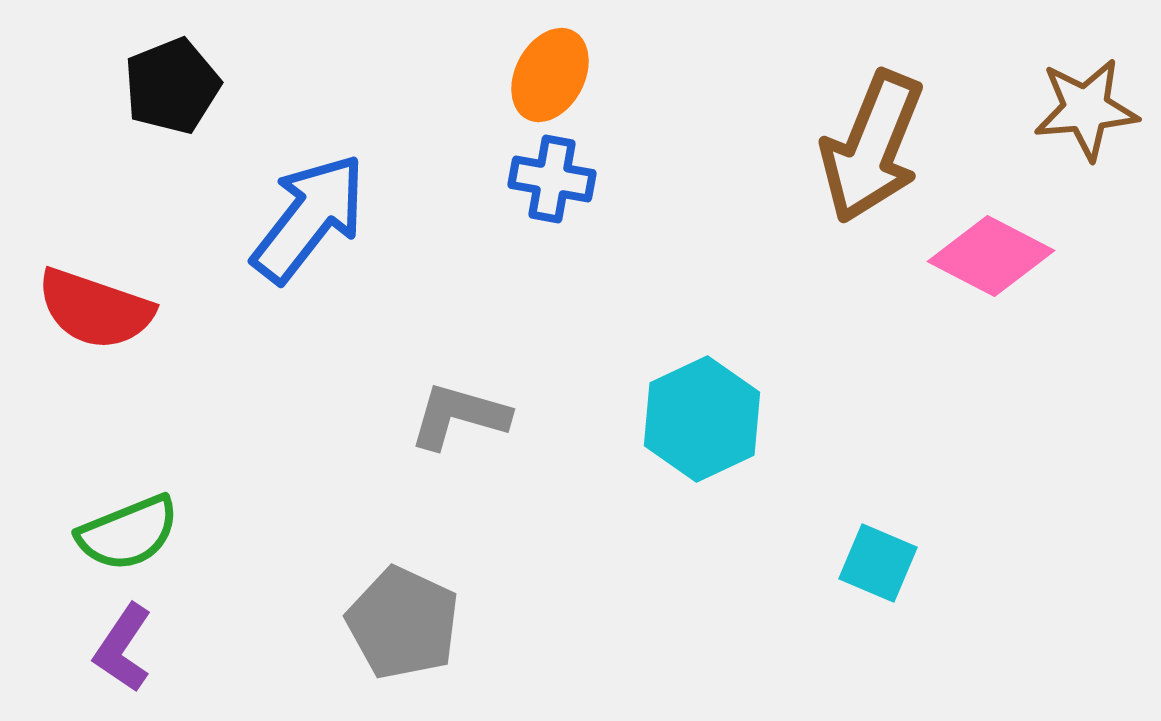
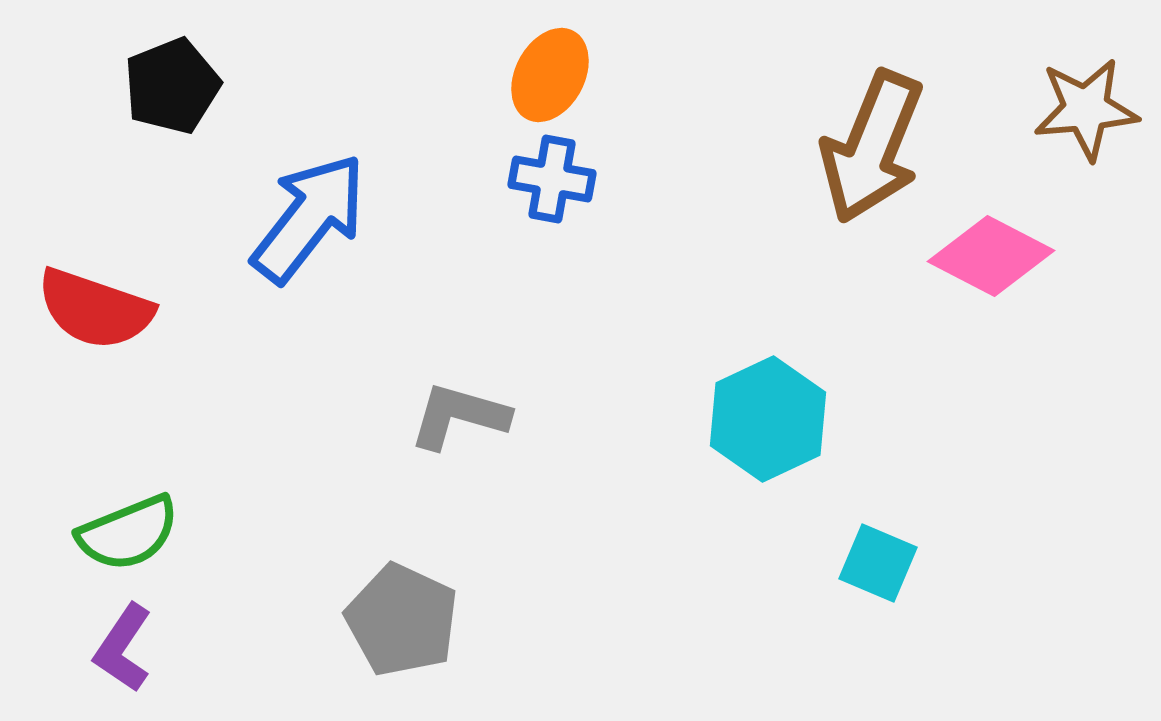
cyan hexagon: moved 66 px right
gray pentagon: moved 1 px left, 3 px up
